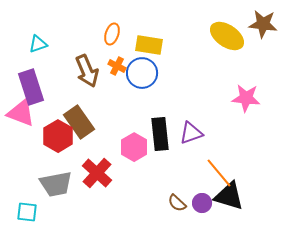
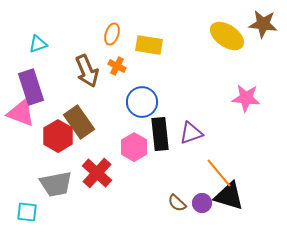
blue circle: moved 29 px down
